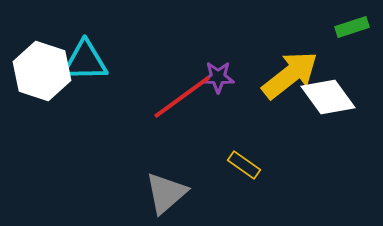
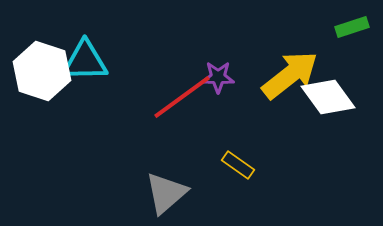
yellow rectangle: moved 6 px left
